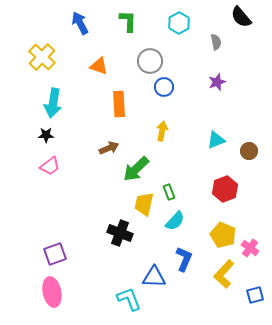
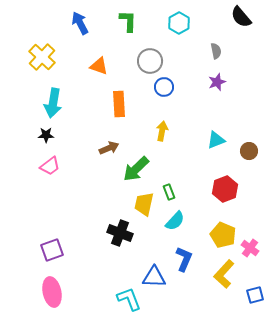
gray semicircle: moved 9 px down
purple square: moved 3 px left, 4 px up
